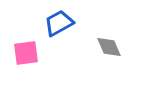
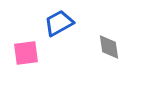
gray diamond: rotated 16 degrees clockwise
